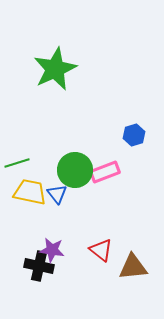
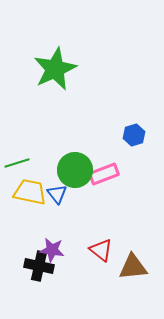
pink rectangle: moved 1 px left, 2 px down
